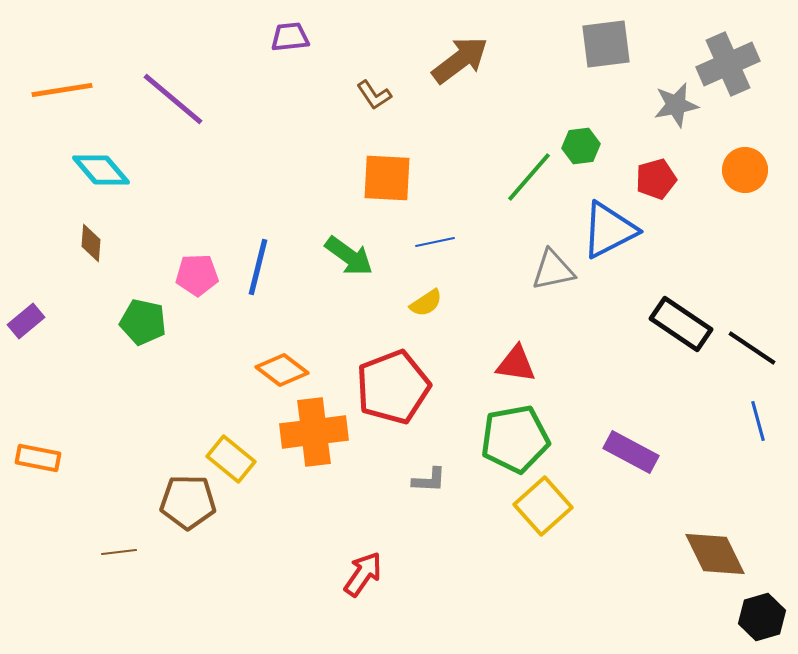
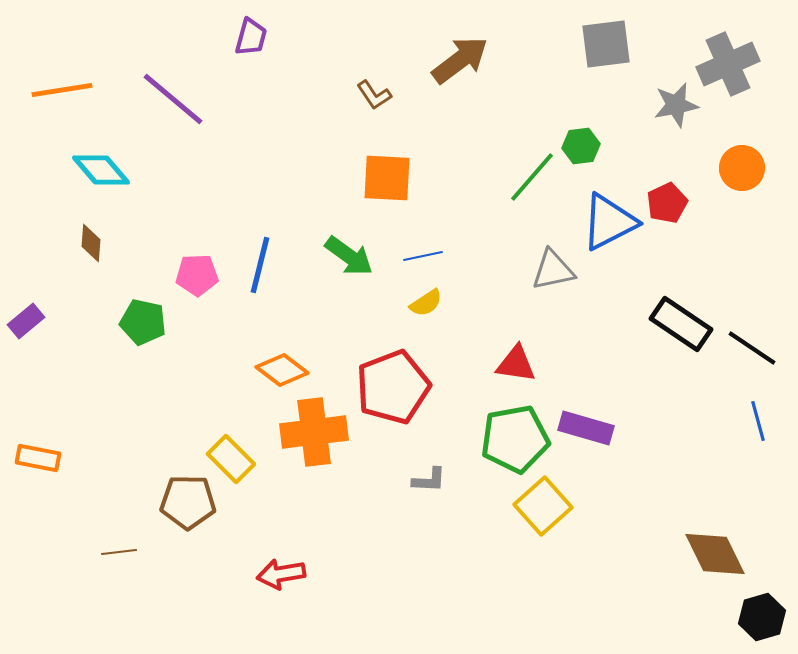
purple trapezoid at (290, 37): moved 39 px left; rotated 111 degrees clockwise
orange circle at (745, 170): moved 3 px left, 2 px up
green line at (529, 177): moved 3 px right
red pentagon at (656, 179): moved 11 px right, 24 px down; rotated 9 degrees counterclockwise
blue triangle at (609, 230): moved 8 px up
blue line at (435, 242): moved 12 px left, 14 px down
blue line at (258, 267): moved 2 px right, 2 px up
purple rectangle at (631, 452): moved 45 px left, 24 px up; rotated 12 degrees counterclockwise
yellow rectangle at (231, 459): rotated 6 degrees clockwise
red arrow at (363, 574): moved 82 px left; rotated 135 degrees counterclockwise
